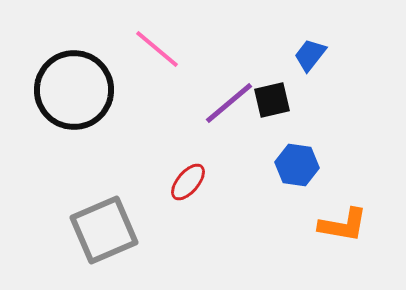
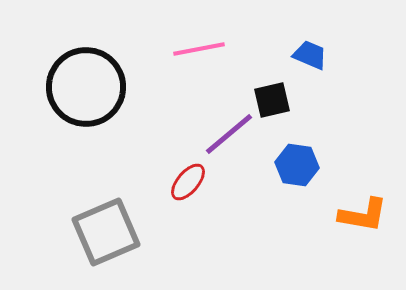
pink line: moved 42 px right; rotated 51 degrees counterclockwise
blue trapezoid: rotated 75 degrees clockwise
black circle: moved 12 px right, 3 px up
purple line: moved 31 px down
orange L-shape: moved 20 px right, 10 px up
gray square: moved 2 px right, 2 px down
